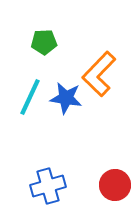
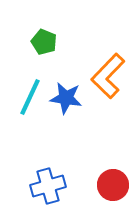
green pentagon: rotated 25 degrees clockwise
orange L-shape: moved 9 px right, 2 px down
red circle: moved 2 px left
